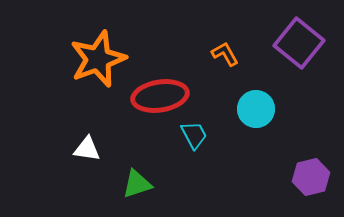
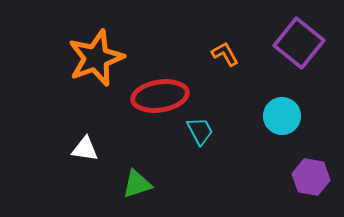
orange star: moved 2 px left, 1 px up
cyan circle: moved 26 px right, 7 px down
cyan trapezoid: moved 6 px right, 4 px up
white triangle: moved 2 px left
purple hexagon: rotated 24 degrees clockwise
